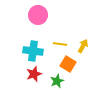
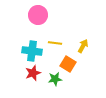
yellow line: moved 5 px left, 1 px up
cyan cross: moved 1 px left
red star: moved 1 px left, 1 px up
green star: moved 2 px left, 2 px up; rotated 16 degrees clockwise
